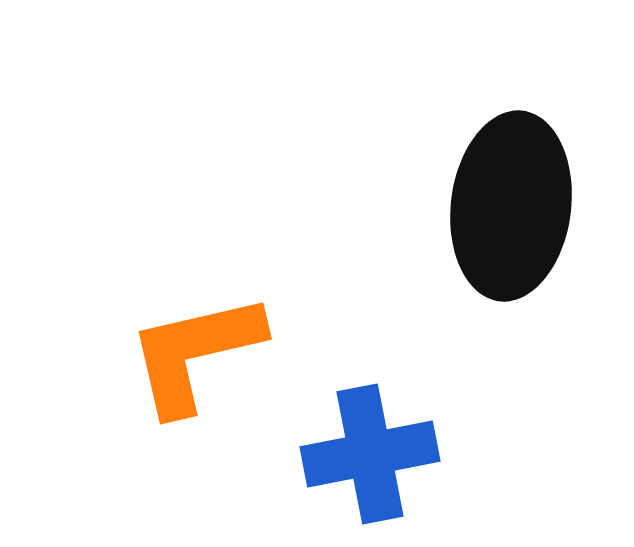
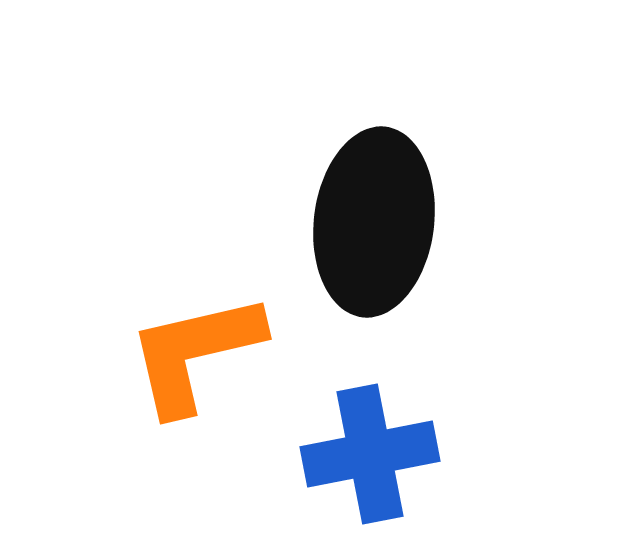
black ellipse: moved 137 px left, 16 px down
